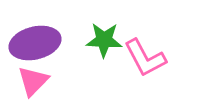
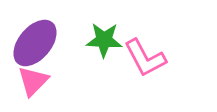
purple ellipse: rotated 36 degrees counterclockwise
